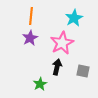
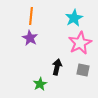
purple star: rotated 14 degrees counterclockwise
pink star: moved 18 px right
gray square: moved 1 px up
